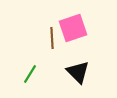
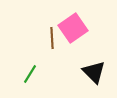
pink square: rotated 16 degrees counterclockwise
black triangle: moved 16 px right
